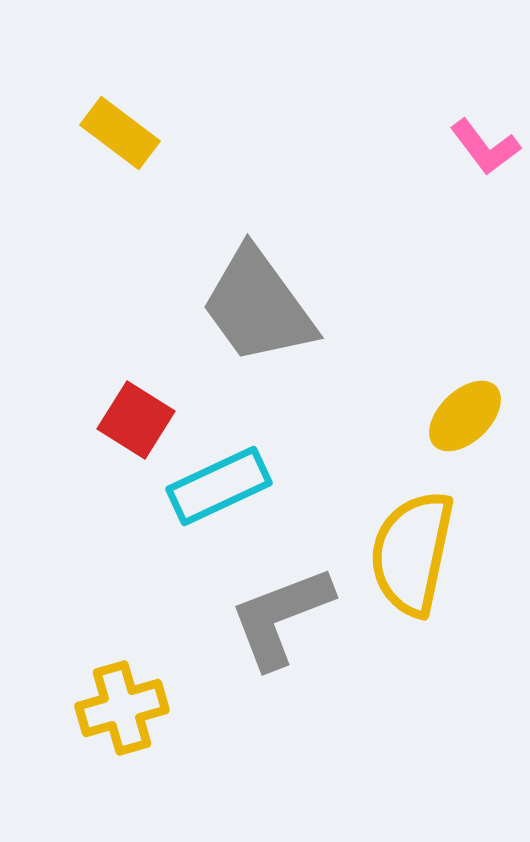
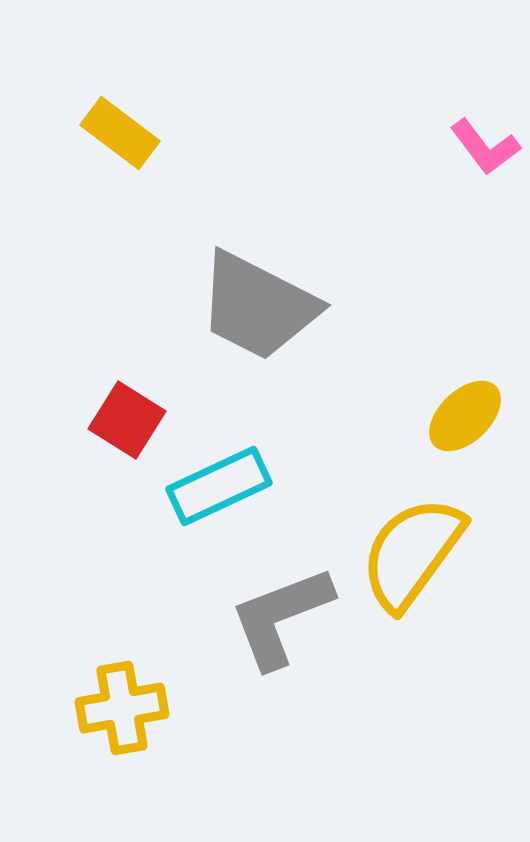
gray trapezoid: rotated 27 degrees counterclockwise
red square: moved 9 px left
yellow semicircle: rotated 24 degrees clockwise
yellow cross: rotated 6 degrees clockwise
